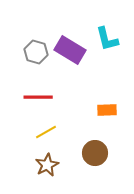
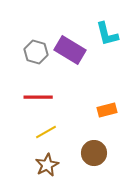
cyan L-shape: moved 5 px up
orange rectangle: rotated 12 degrees counterclockwise
brown circle: moved 1 px left
